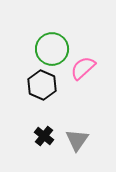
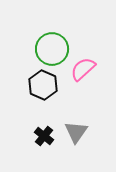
pink semicircle: moved 1 px down
black hexagon: moved 1 px right
gray triangle: moved 1 px left, 8 px up
